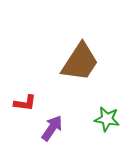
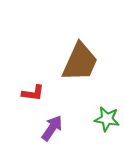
brown trapezoid: rotated 9 degrees counterclockwise
red L-shape: moved 8 px right, 10 px up
